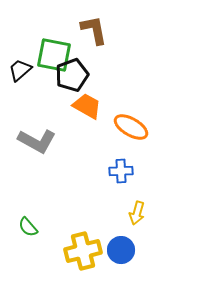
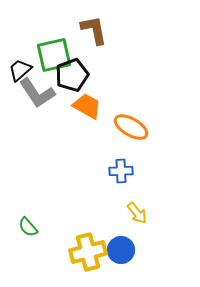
green square: rotated 24 degrees counterclockwise
gray L-shape: moved 48 px up; rotated 27 degrees clockwise
yellow arrow: rotated 55 degrees counterclockwise
yellow cross: moved 5 px right, 1 px down
